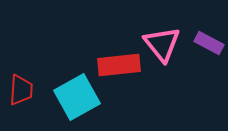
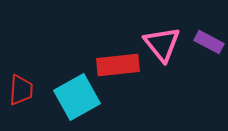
purple rectangle: moved 1 px up
red rectangle: moved 1 px left
